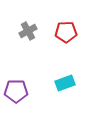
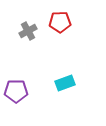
red pentagon: moved 6 px left, 10 px up
